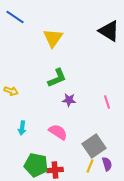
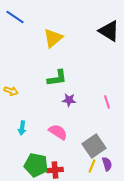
yellow triangle: rotated 15 degrees clockwise
green L-shape: rotated 15 degrees clockwise
yellow line: moved 2 px right
